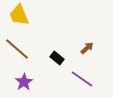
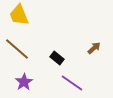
brown arrow: moved 7 px right
purple line: moved 10 px left, 4 px down
